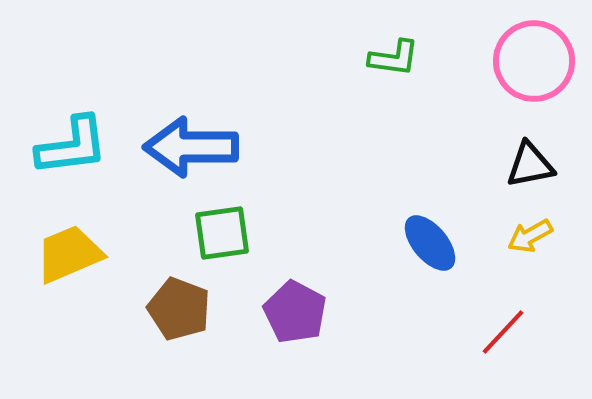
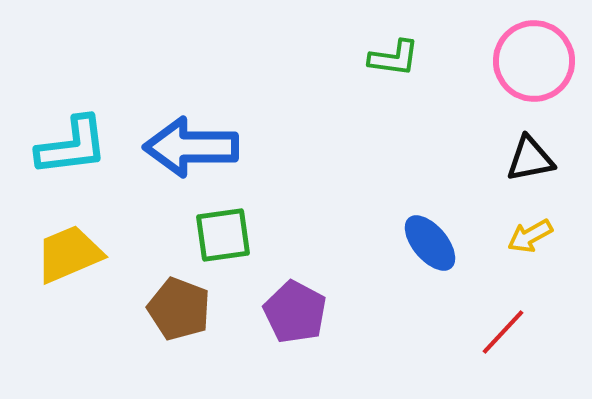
black triangle: moved 6 px up
green square: moved 1 px right, 2 px down
